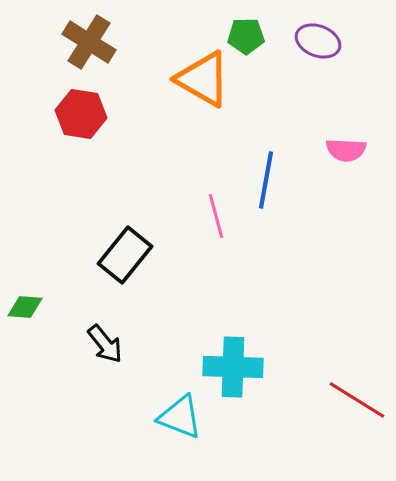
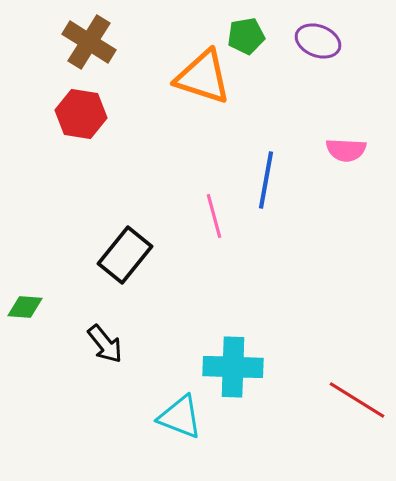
green pentagon: rotated 9 degrees counterclockwise
orange triangle: moved 2 px up; rotated 12 degrees counterclockwise
pink line: moved 2 px left
